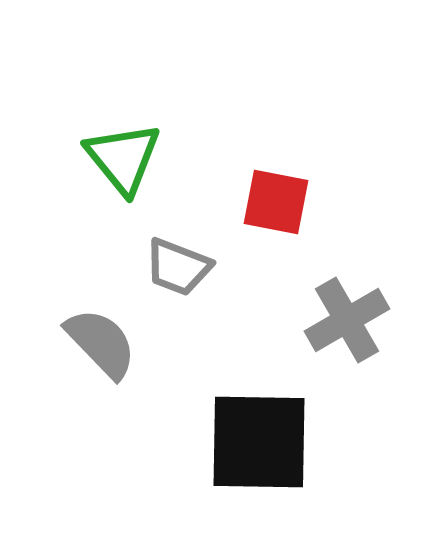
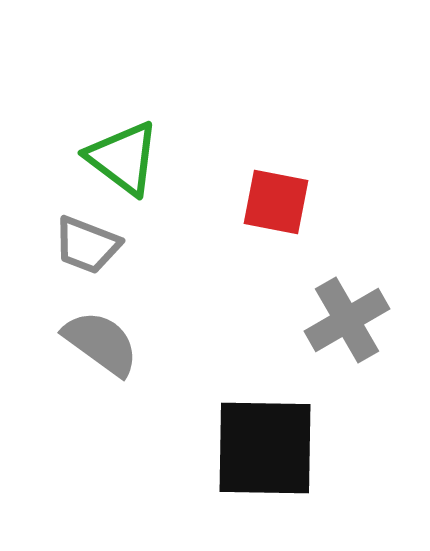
green triangle: rotated 14 degrees counterclockwise
gray trapezoid: moved 91 px left, 22 px up
gray semicircle: rotated 10 degrees counterclockwise
black square: moved 6 px right, 6 px down
